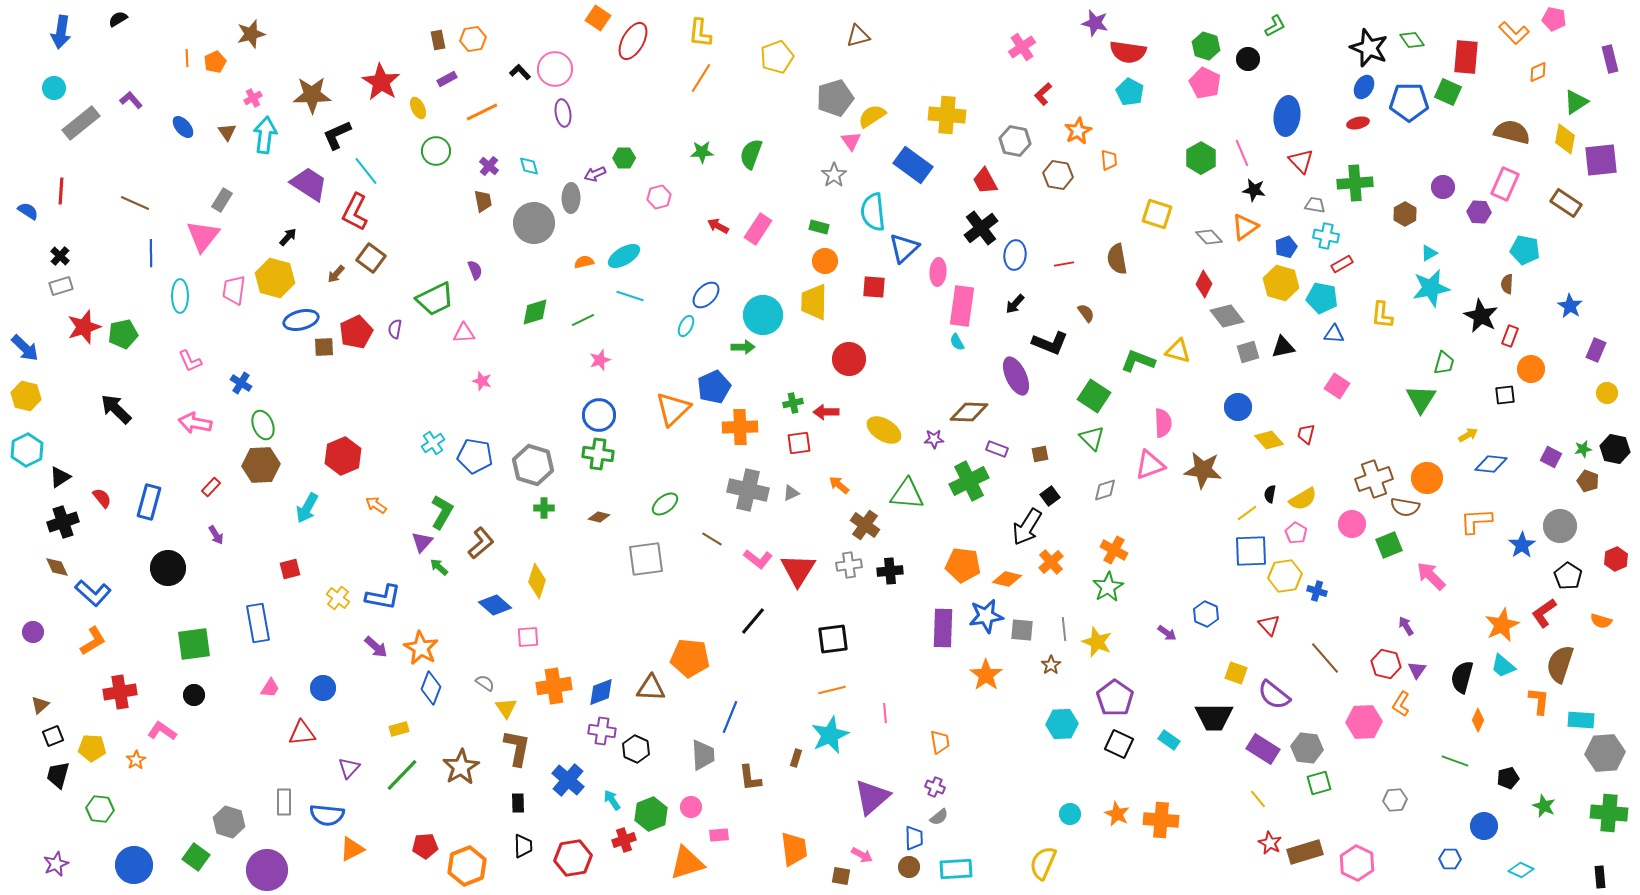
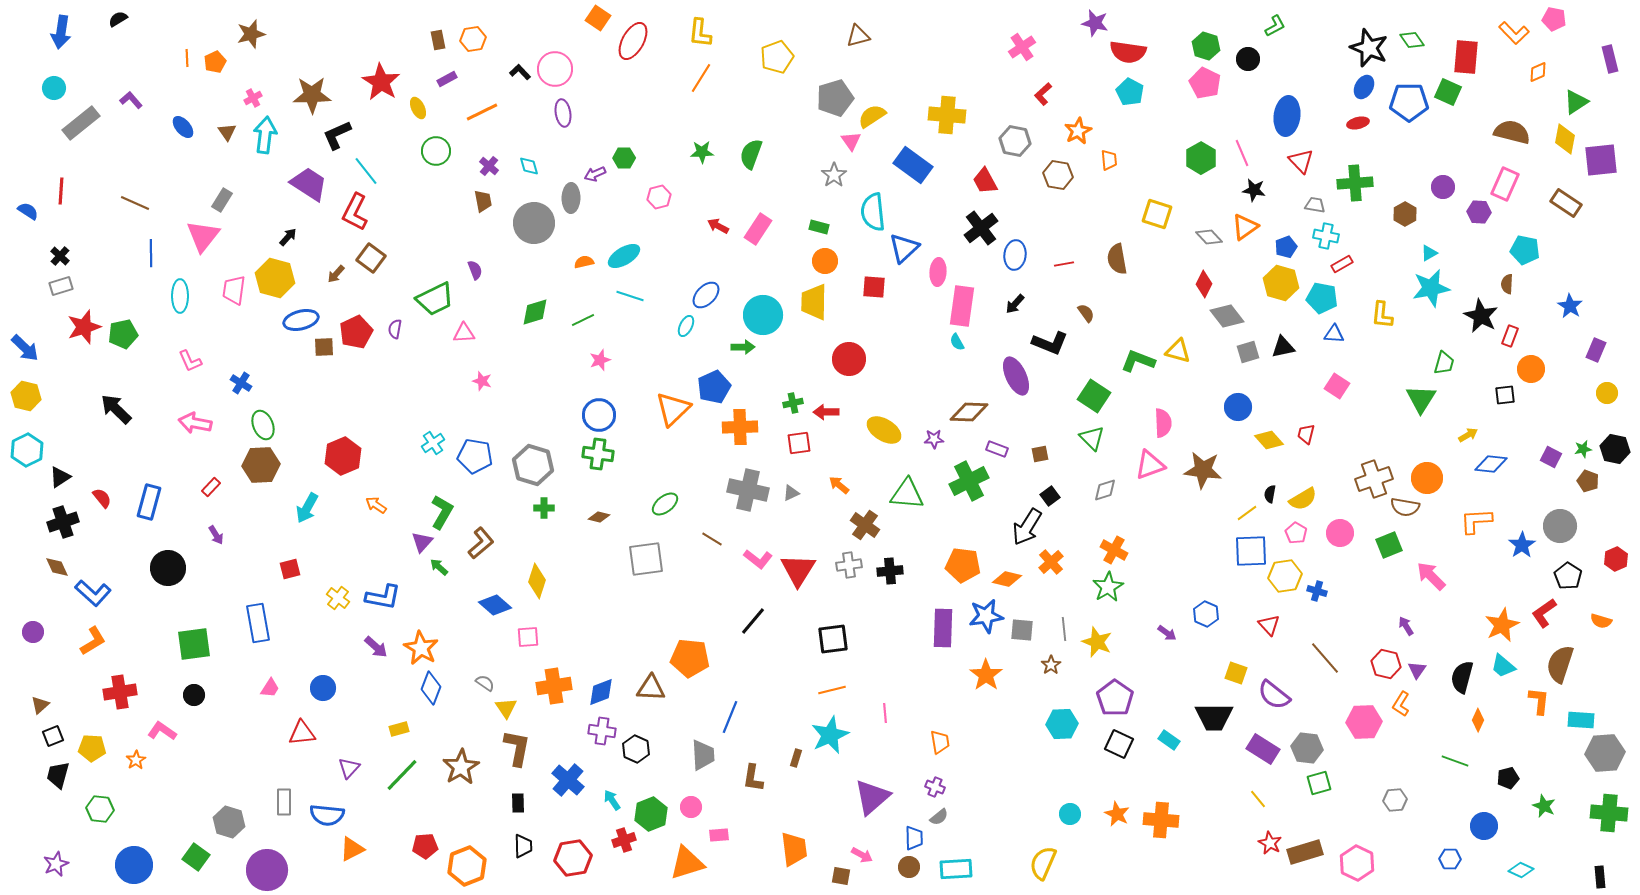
pink circle at (1352, 524): moved 12 px left, 9 px down
brown L-shape at (750, 778): moved 3 px right; rotated 16 degrees clockwise
